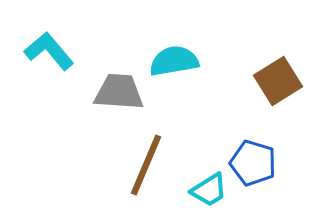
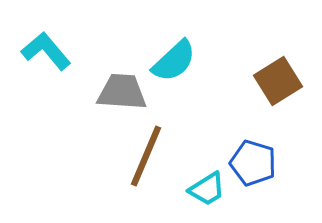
cyan L-shape: moved 3 px left
cyan semicircle: rotated 147 degrees clockwise
gray trapezoid: moved 3 px right
brown line: moved 9 px up
cyan trapezoid: moved 2 px left, 1 px up
